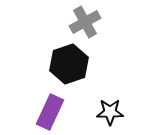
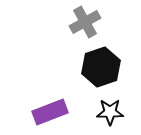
black hexagon: moved 32 px right, 3 px down
purple rectangle: rotated 44 degrees clockwise
